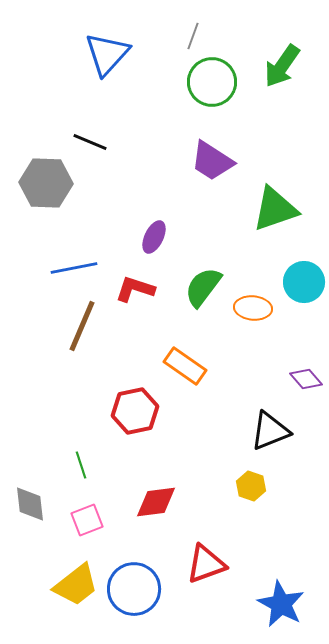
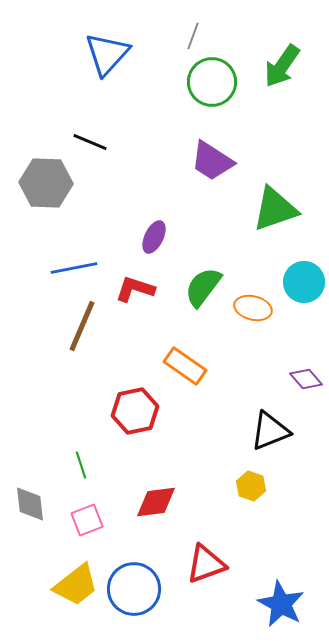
orange ellipse: rotated 9 degrees clockwise
